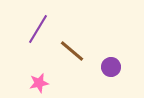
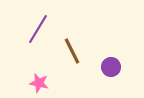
brown line: rotated 24 degrees clockwise
pink star: rotated 24 degrees clockwise
